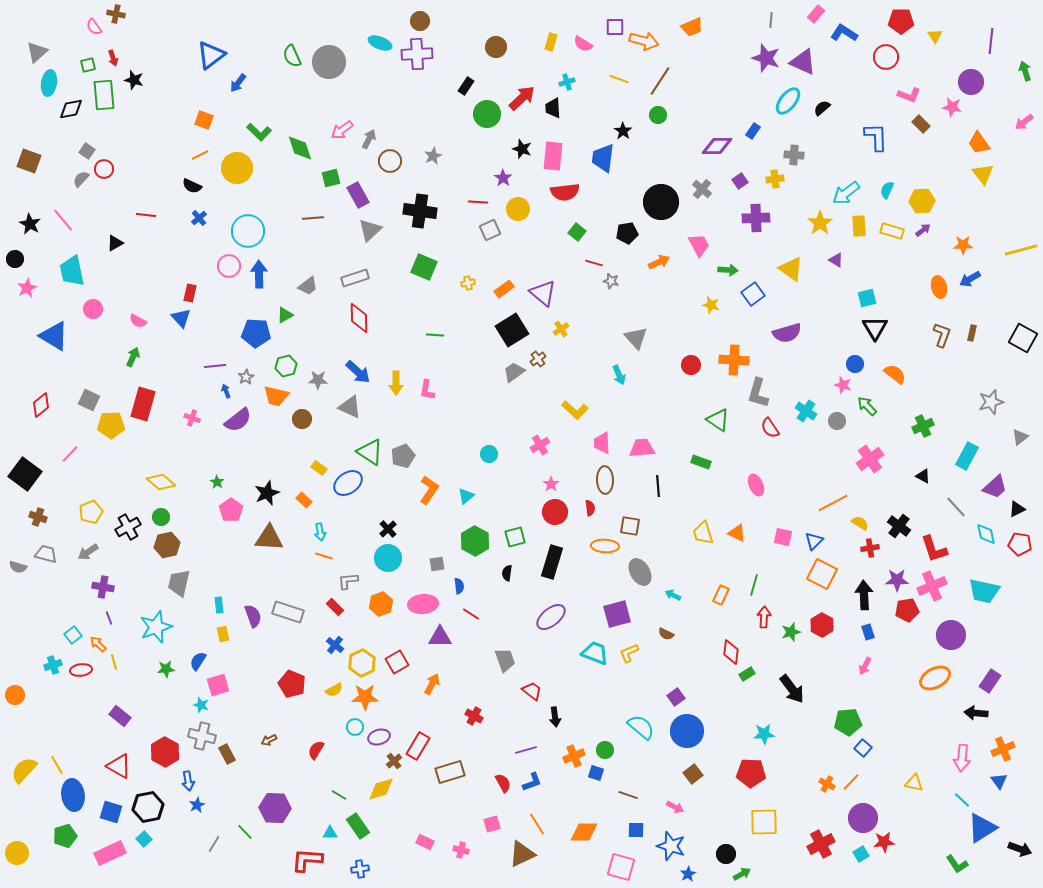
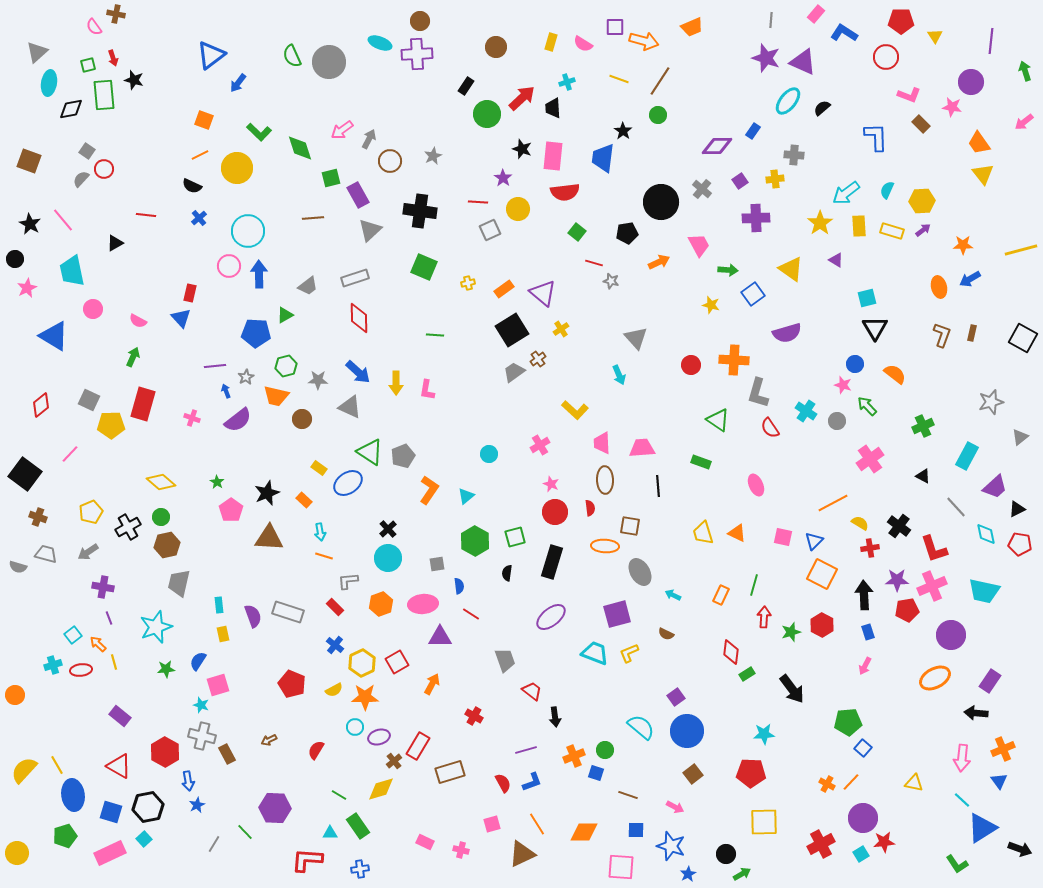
pink star at (551, 484): rotated 14 degrees counterclockwise
pink square at (621, 867): rotated 12 degrees counterclockwise
